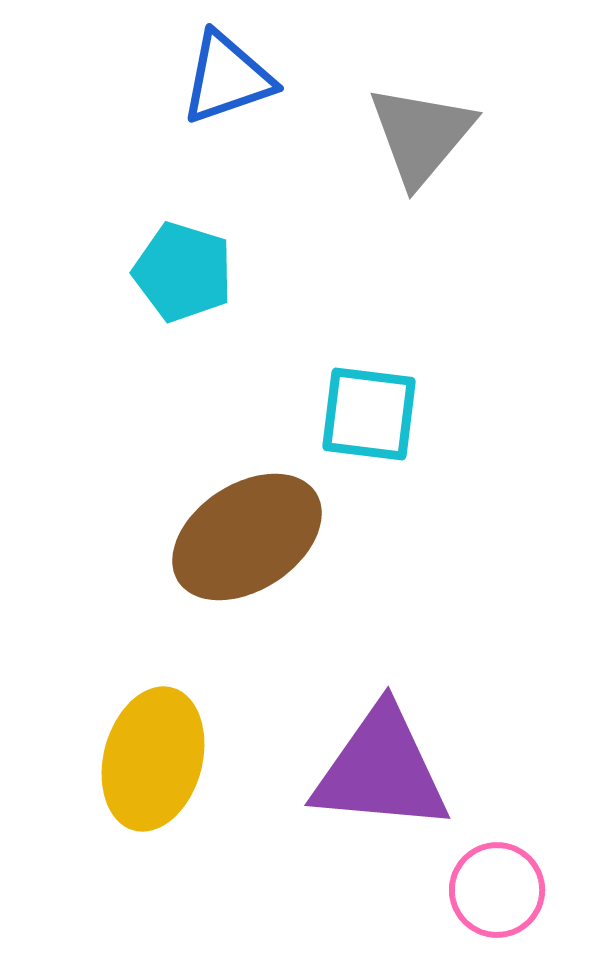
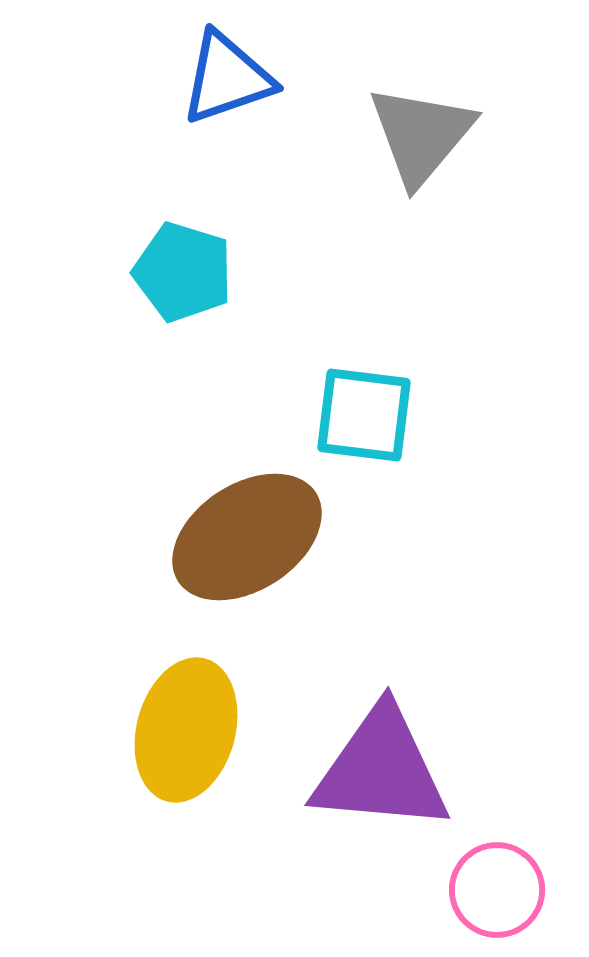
cyan square: moved 5 px left, 1 px down
yellow ellipse: moved 33 px right, 29 px up
